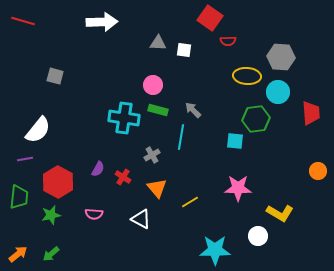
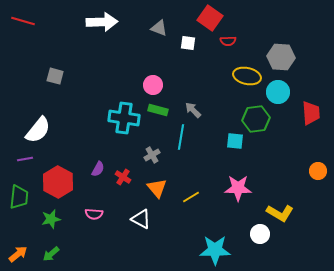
gray triangle: moved 1 px right, 15 px up; rotated 18 degrees clockwise
white square: moved 4 px right, 7 px up
yellow ellipse: rotated 8 degrees clockwise
yellow line: moved 1 px right, 5 px up
green star: moved 4 px down
white circle: moved 2 px right, 2 px up
